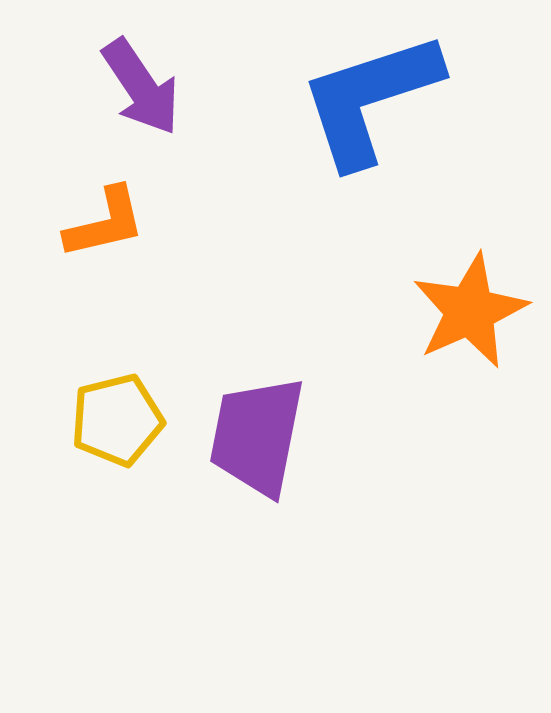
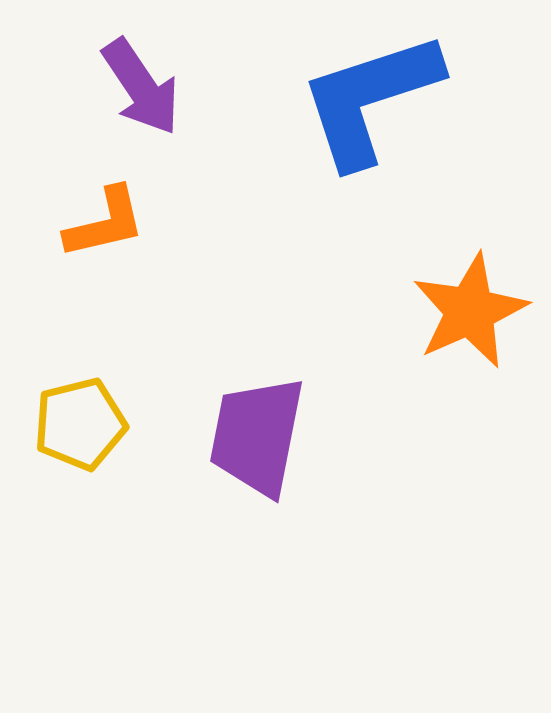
yellow pentagon: moved 37 px left, 4 px down
